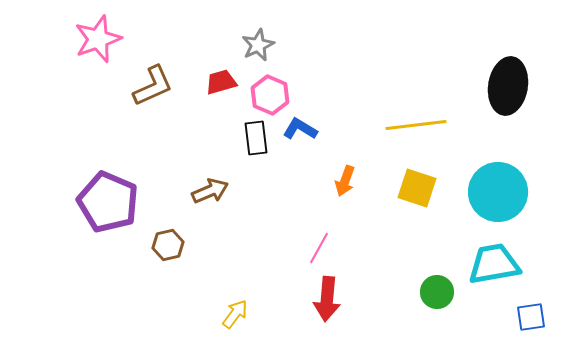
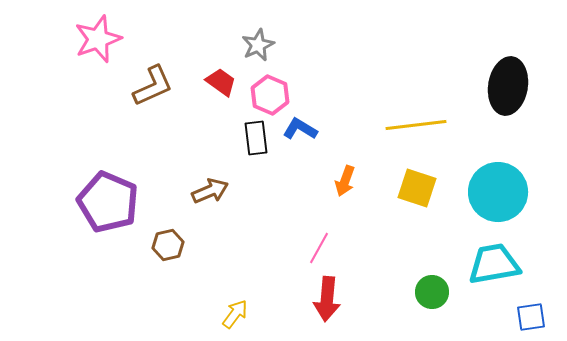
red trapezoid: rotated 52 degrees clockwise
green circle: moved 5 px left
